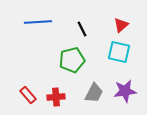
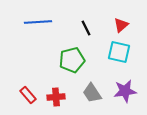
black line: moved 4 px right, 1 px up
gray trapezoid: moved 2 px left; rotated 120 degrees clockwise
